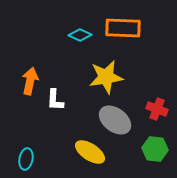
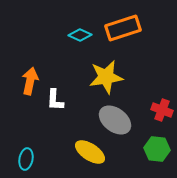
orange rectangle: rotated 20 degrees counterclockwise
red cross: moved 5 px right, 1 px down
green hexagon: moved 2 px right
